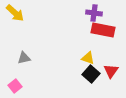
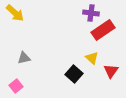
purple cross: moved 3 px left
red rectangle: rotated 45 degrees counterclockwise
yellow triangle: moved 4 px right; rotated 24 degrees clockwise
black square: moved 17 px left
pink square: moved 1 px right
